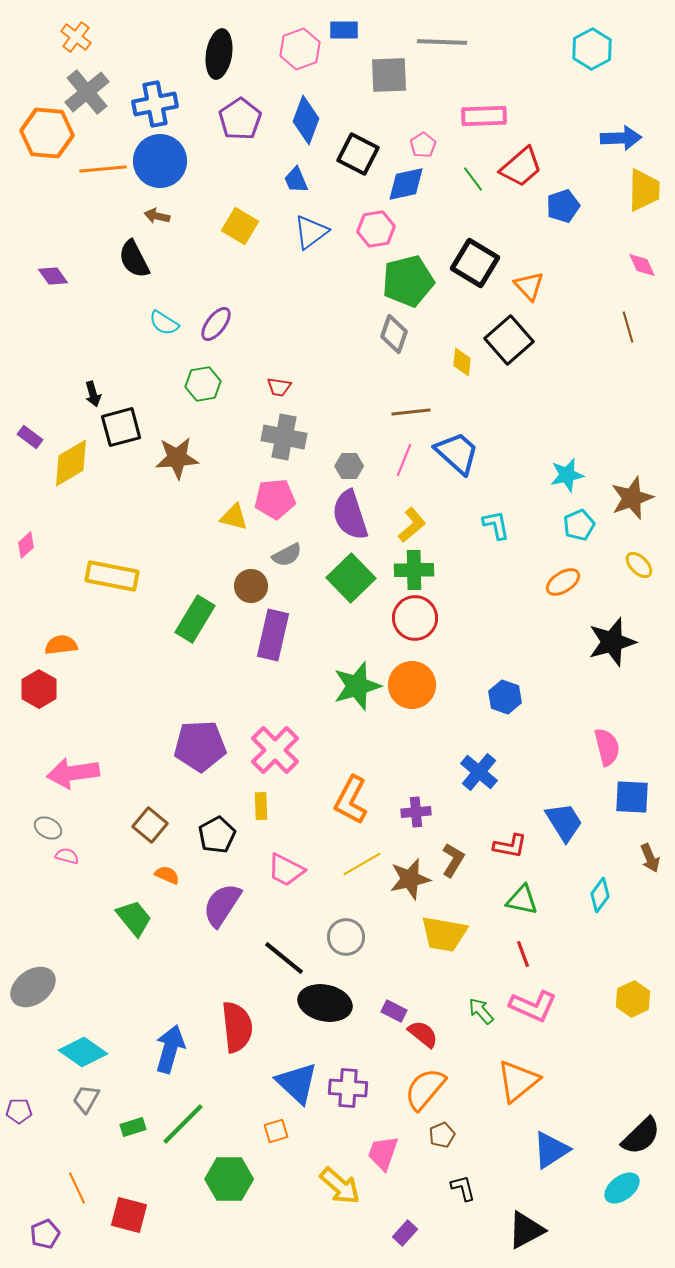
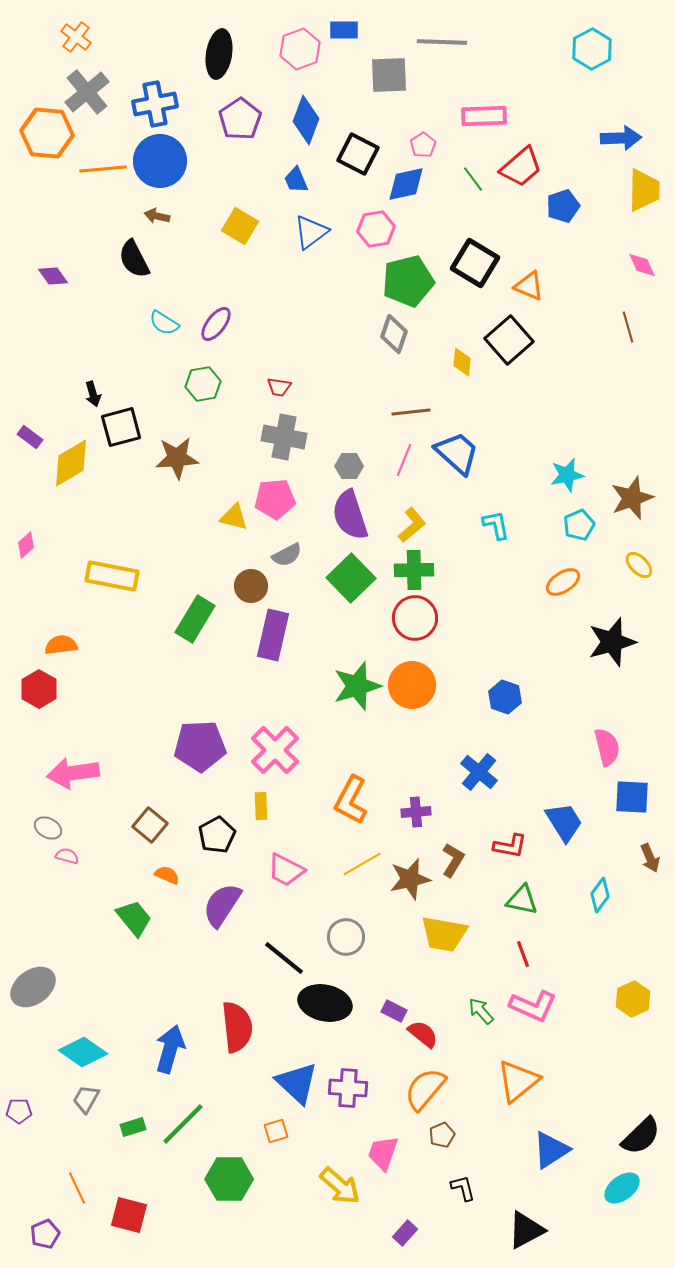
orange triangle at (529, 286): rotated 24 degrees counterclockwise
